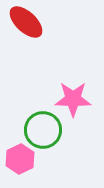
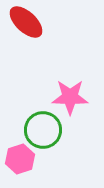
pink star: moved 3 px left, 2 px up
pink hexagon: rotated 8 degrees clockwise
